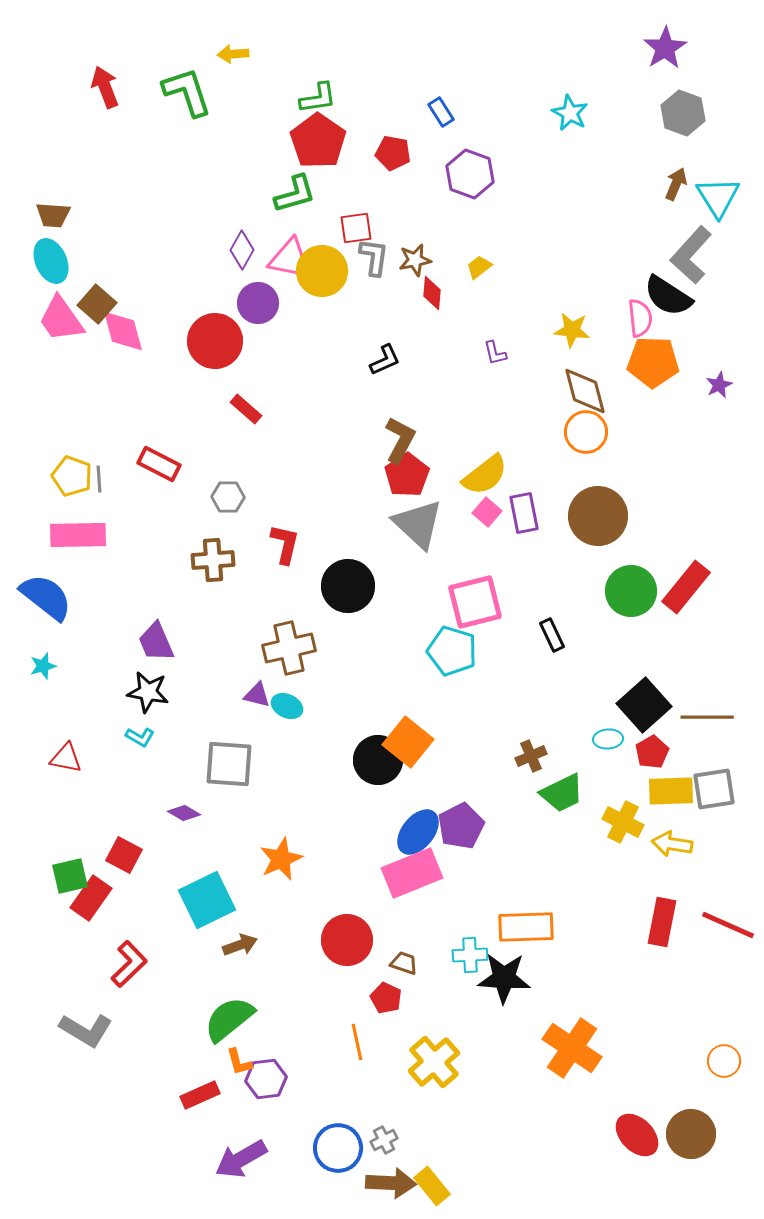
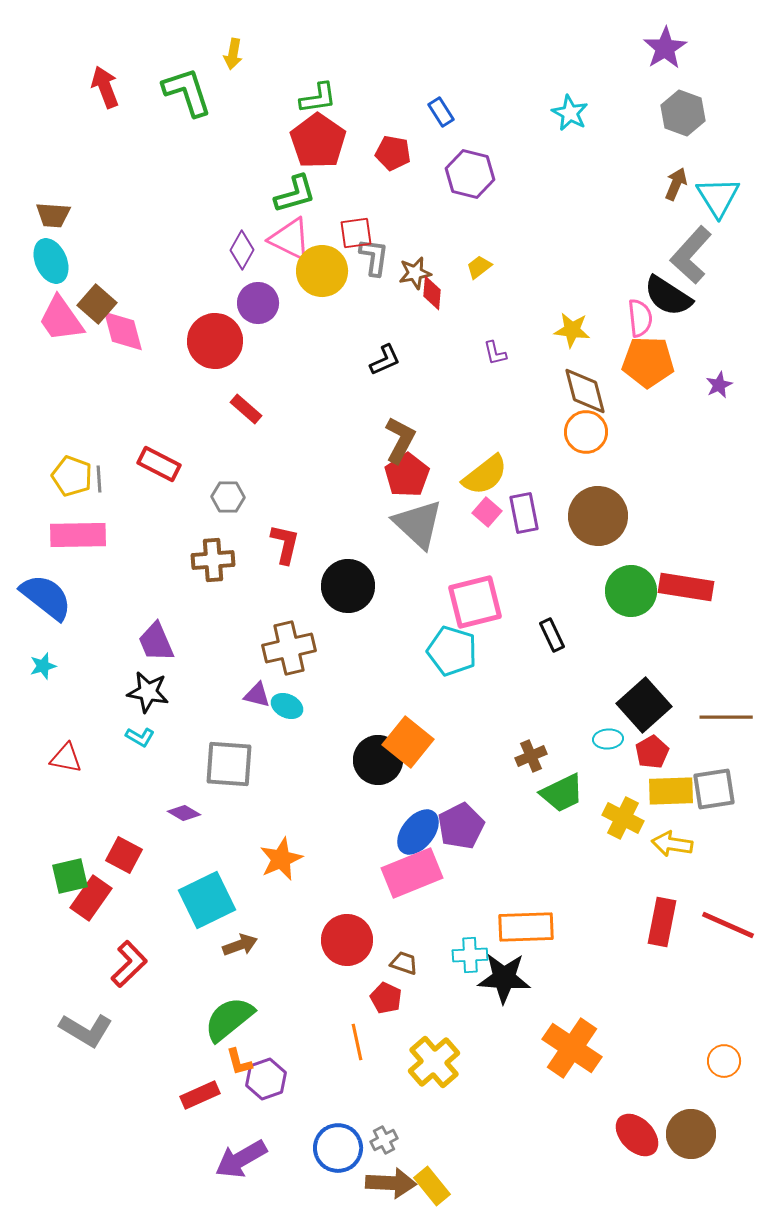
yellow arrow at (233, 54): rotated 76 degrees counterclockwise
purple hexagon at (470, 174): rotated 6 degrees counterclockwise
red square at (356, 228): moved 5 px down
pink triangle at (290, 259): moved 20 px up; rotated 15 degrees clockwise
brown star at (415, 260): moved 13 px down
orange pentagon at (653, 362): moved 5 px left
red rectangle at (686, 587): rotated 60 degrees clockwise
brown line at (707, 717): moved 19 px right
yellow cross at (623, 822): moved 4 px up
purple hexagon at (266, 1079): rotated 12 degrees counterclockwise
